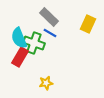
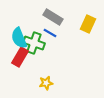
gray rectangle: moved 4 px right; rotated 12 degrees counterclockwise
